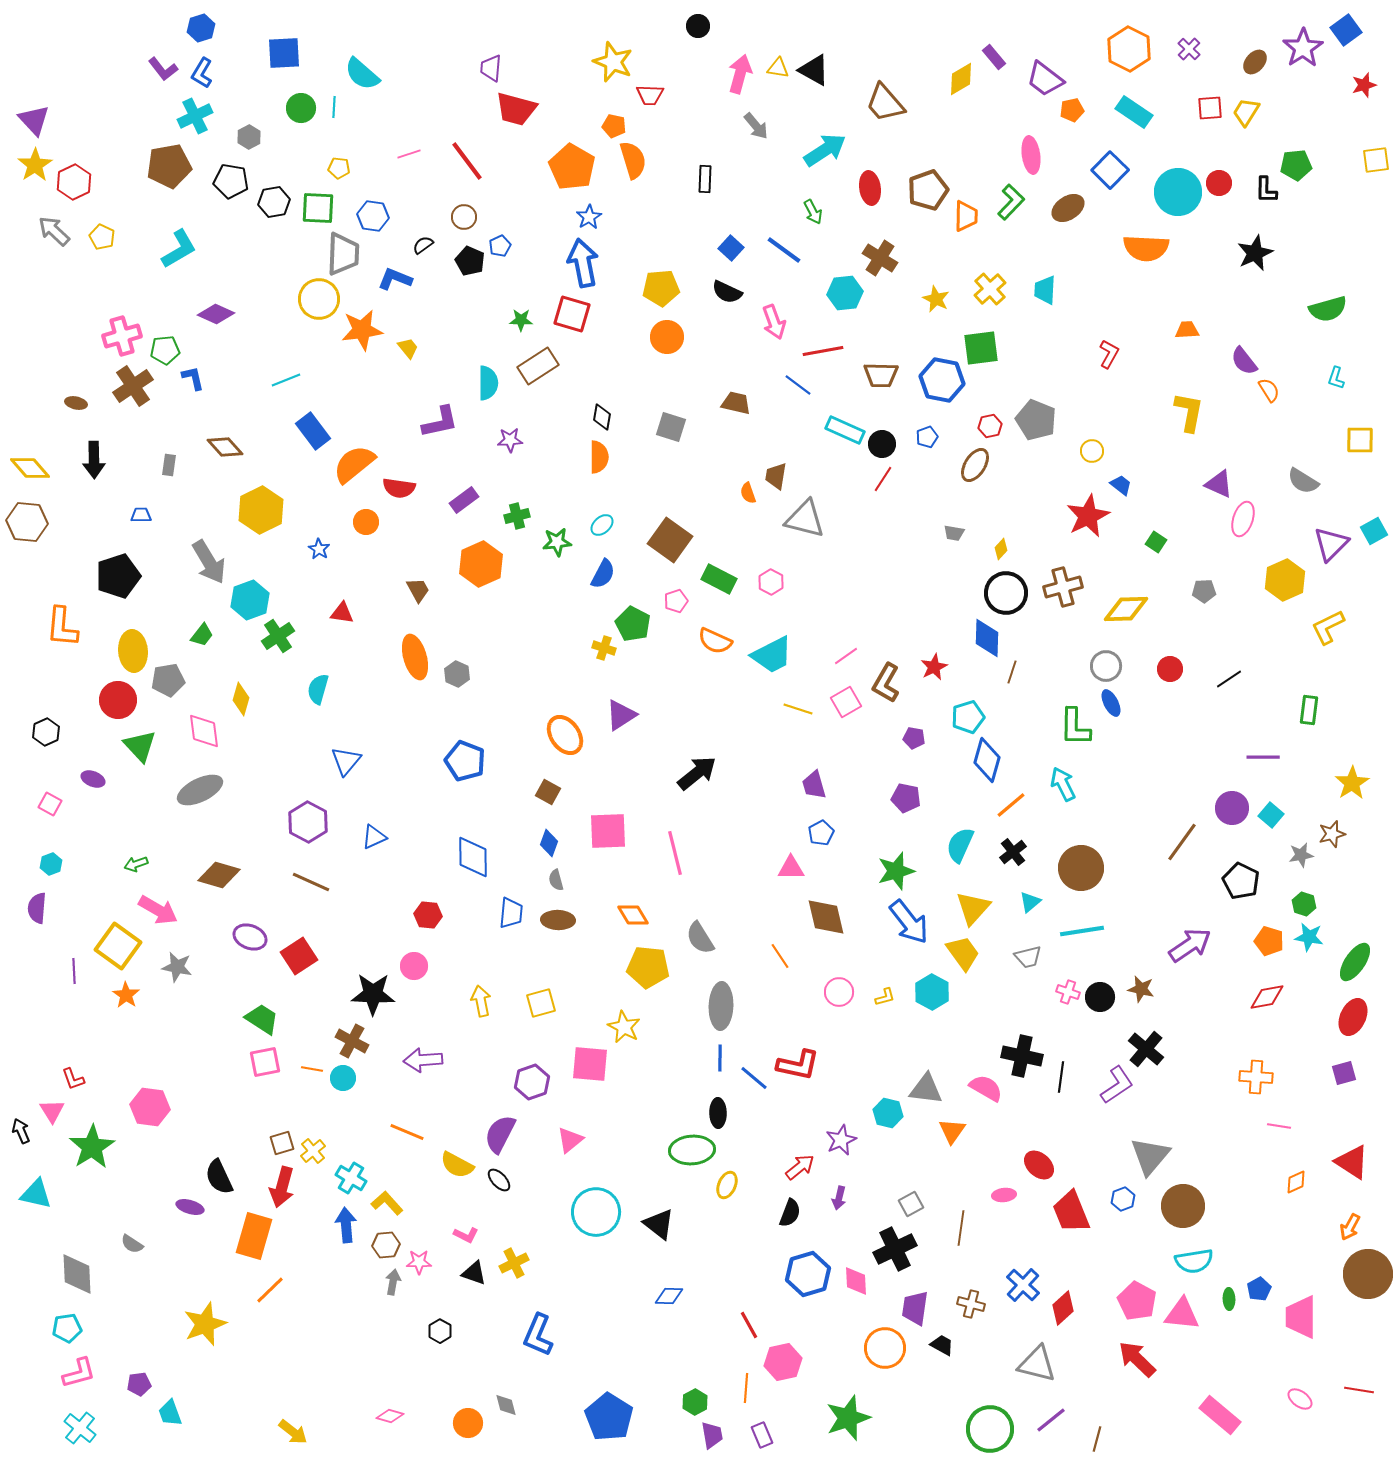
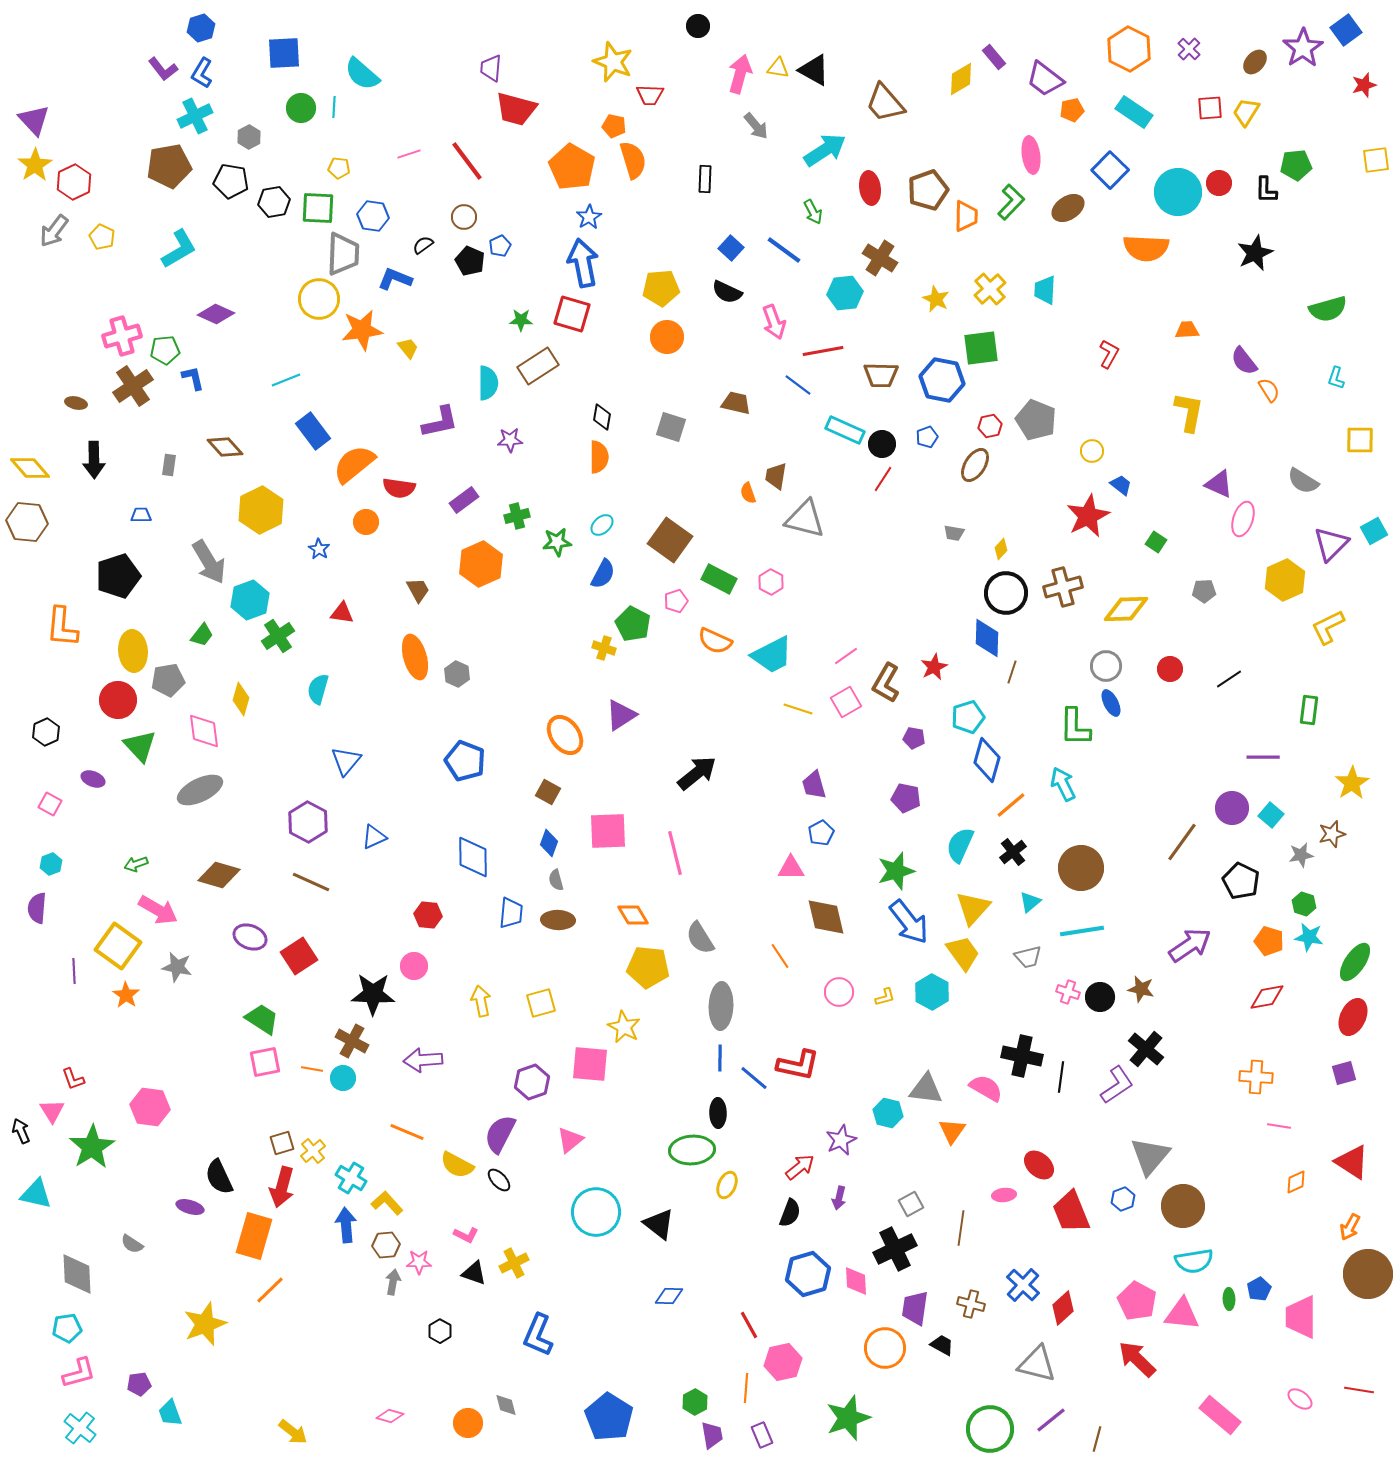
gray arrow at (54, 231): rotated 96 degrees counterclockwise
